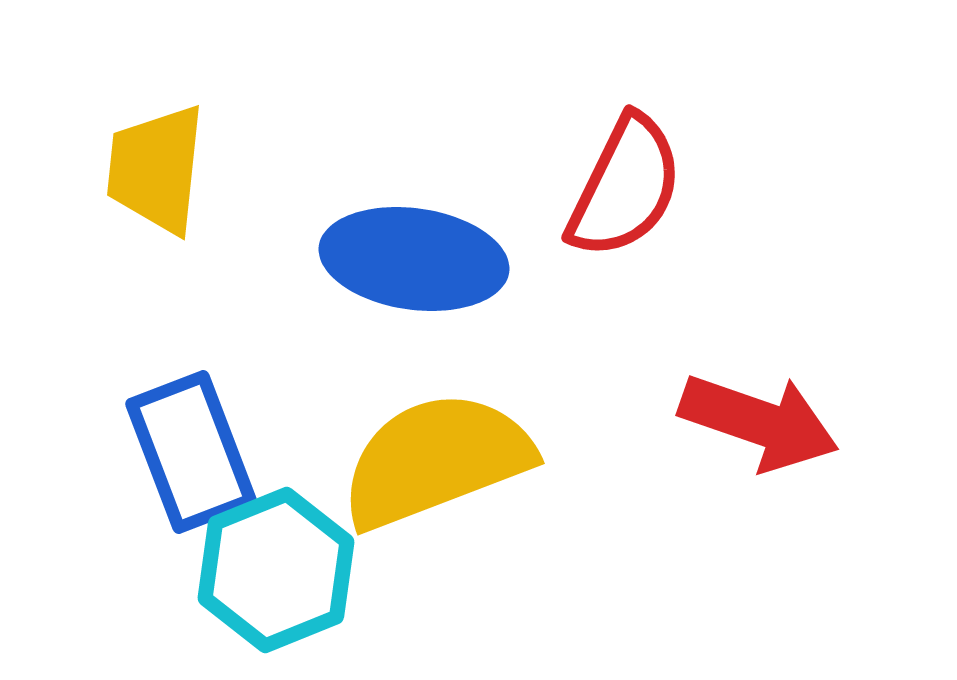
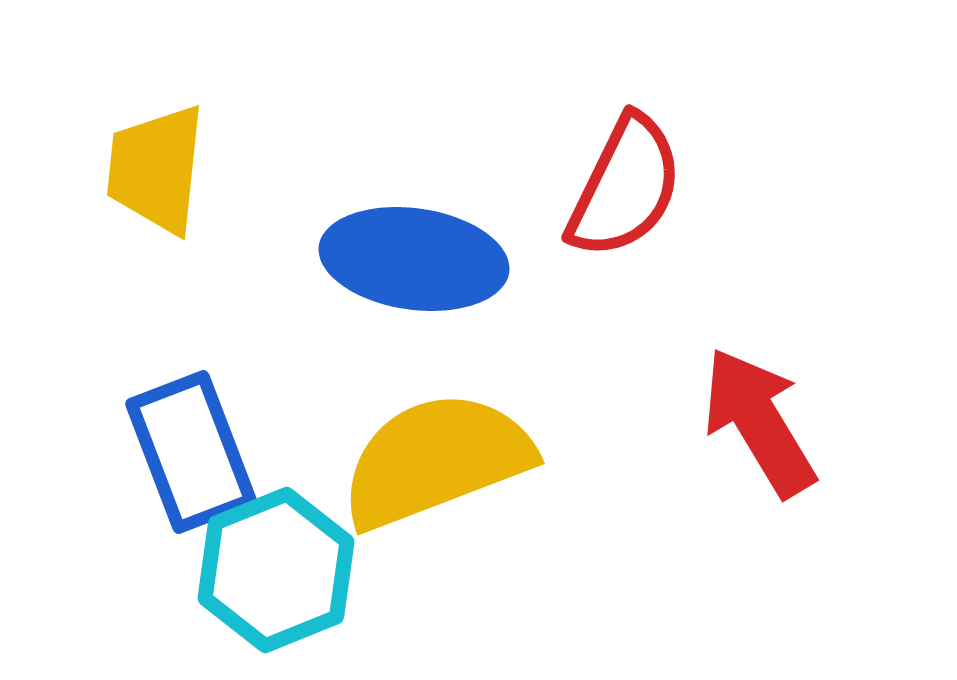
red arrow: rotated 140 degrees counterclockwise
